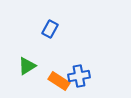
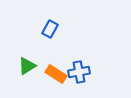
blue cross: moved 4 px up
orange rectangle: moved 3 px left, 7 px up
